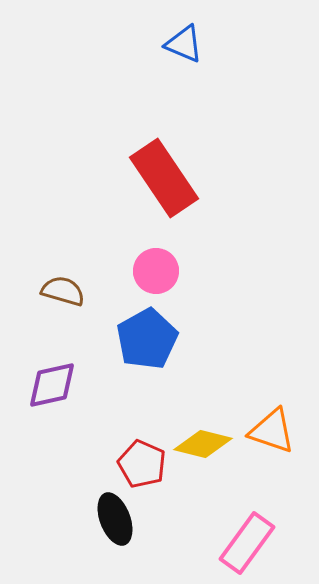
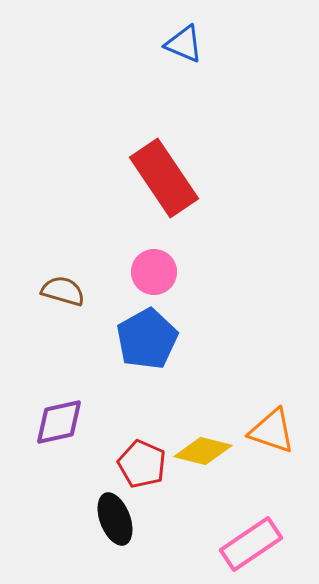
pink circle: moved 2 px left, 1 px down
purple diamond: moved 7 px right, 37 px down
yellow diamond: moved 7 px down
pink rectangle: moved 4 px right, 1 px down; rotated 20 degrees clockwise
